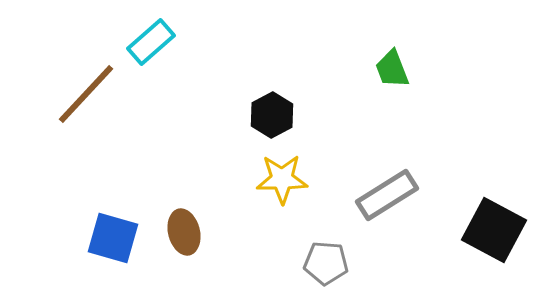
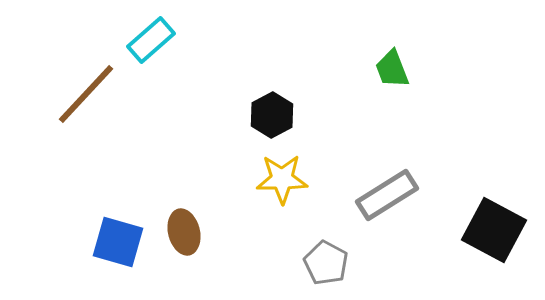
cyan rectangle: moved 2 px up
blue square: moved 5 px right, 4 px down
gray pentagon: rotated 24 degrees clockwise
